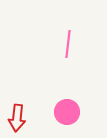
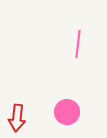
pink line: moved 10 px right
